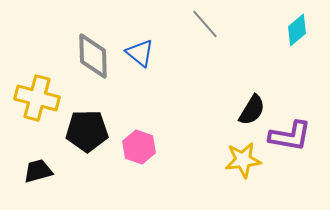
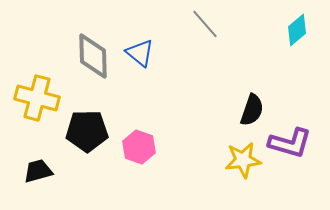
black semicircle: rotated 12 degrees counterclockwise
purple L-shape: moved 7 px down; rotated 6 degrees clockwise
